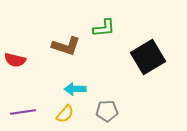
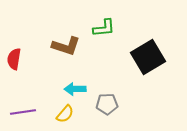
red semicircle: moved 1 px left, 1 px up; rotated 85 degrees clockwise
gray pentagon: moved 7 px up
